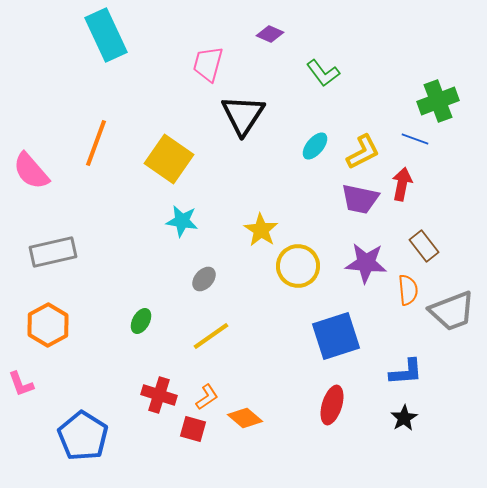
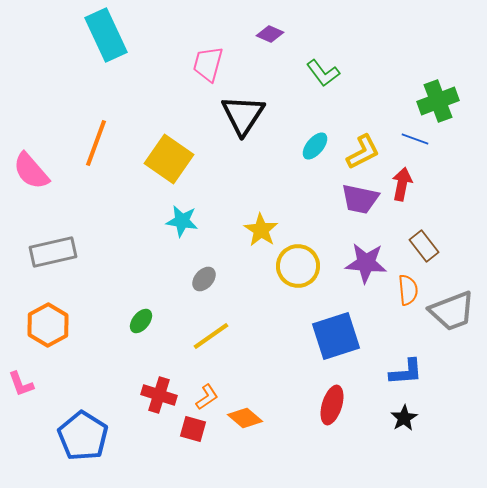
green ellipse: rotated 10 degrees clockwise
